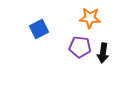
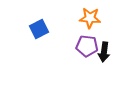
purple pentagon: moved 7 px right, 1 px up
black arrow: moved 1 px right, 1 px up
